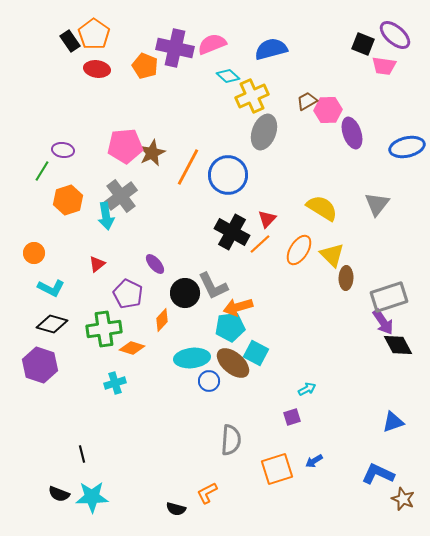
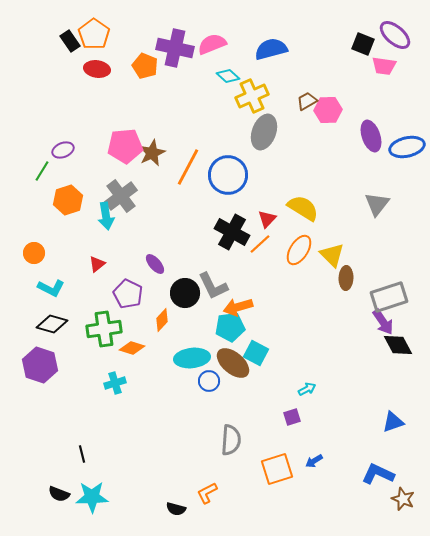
purple ellipse at (352, 133): moved 19 px right, 3 px down
purple ellipse at (63, 150): rotated 30 degrees counterclockwise
yellow semicircle at (322, 208): moved 19 px left
